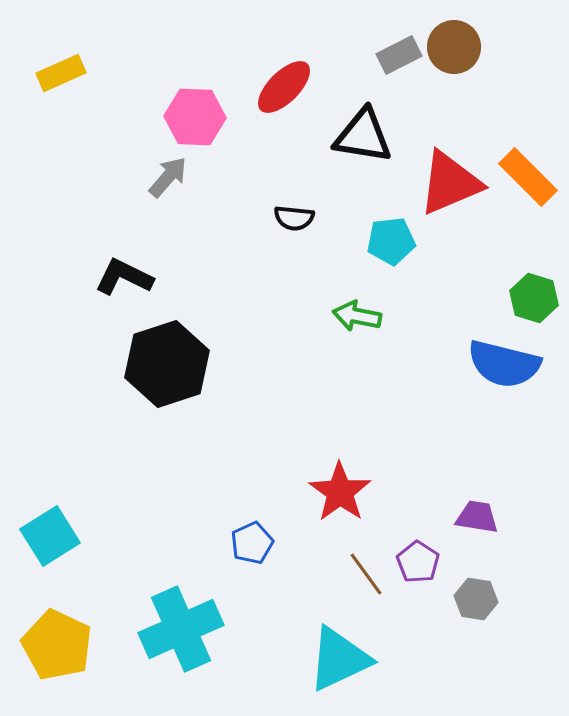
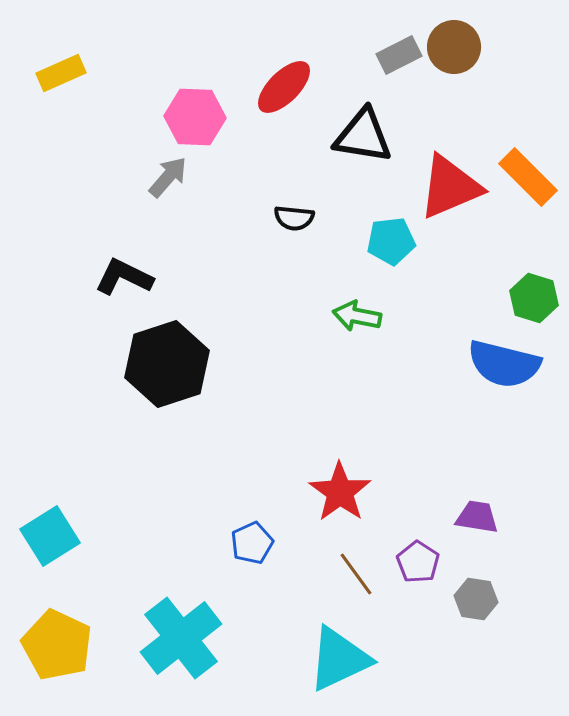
red triangle: moved 4 px down
brown line: moved 10 px left
cyan cross: moved 9 px down; rotated 14 degrees counterclockwise
